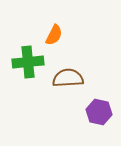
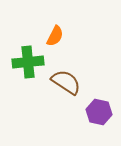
orange semicircle: moved 1 px right, 1 px down
brown semicircle: moved 2 px left, 4 px down; rotated 36 degrees clockwise
